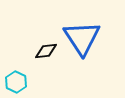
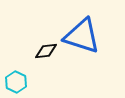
blue triangle: moved 2 px up; rotated 39 degrees counterclockwise
